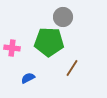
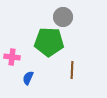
pink cross: moved 9 px down
brown line: moved 2 px down; rotated 30 degrees counterclockwise
blue semicircle: rotated 40 degrees counterclockwise
